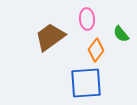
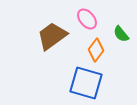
pink ellipse: rotated 35 degrees counterclockwise
brown trapezoid: moved 2 px right, 1 px up
blue square: rotated 20 degrees clockwise
